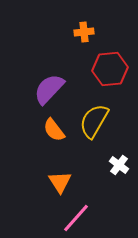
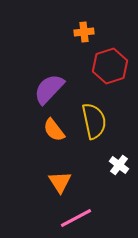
red hexagon: moved 3 px up; rotated 12 degrees counterclockwise
yellow semicircle: rotated 138 degrees clockwise
pink line: rotated 20 degrees clockwise
